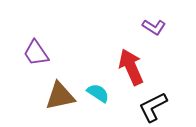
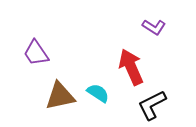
black L-shape: moved 1 px left, 2 px up
